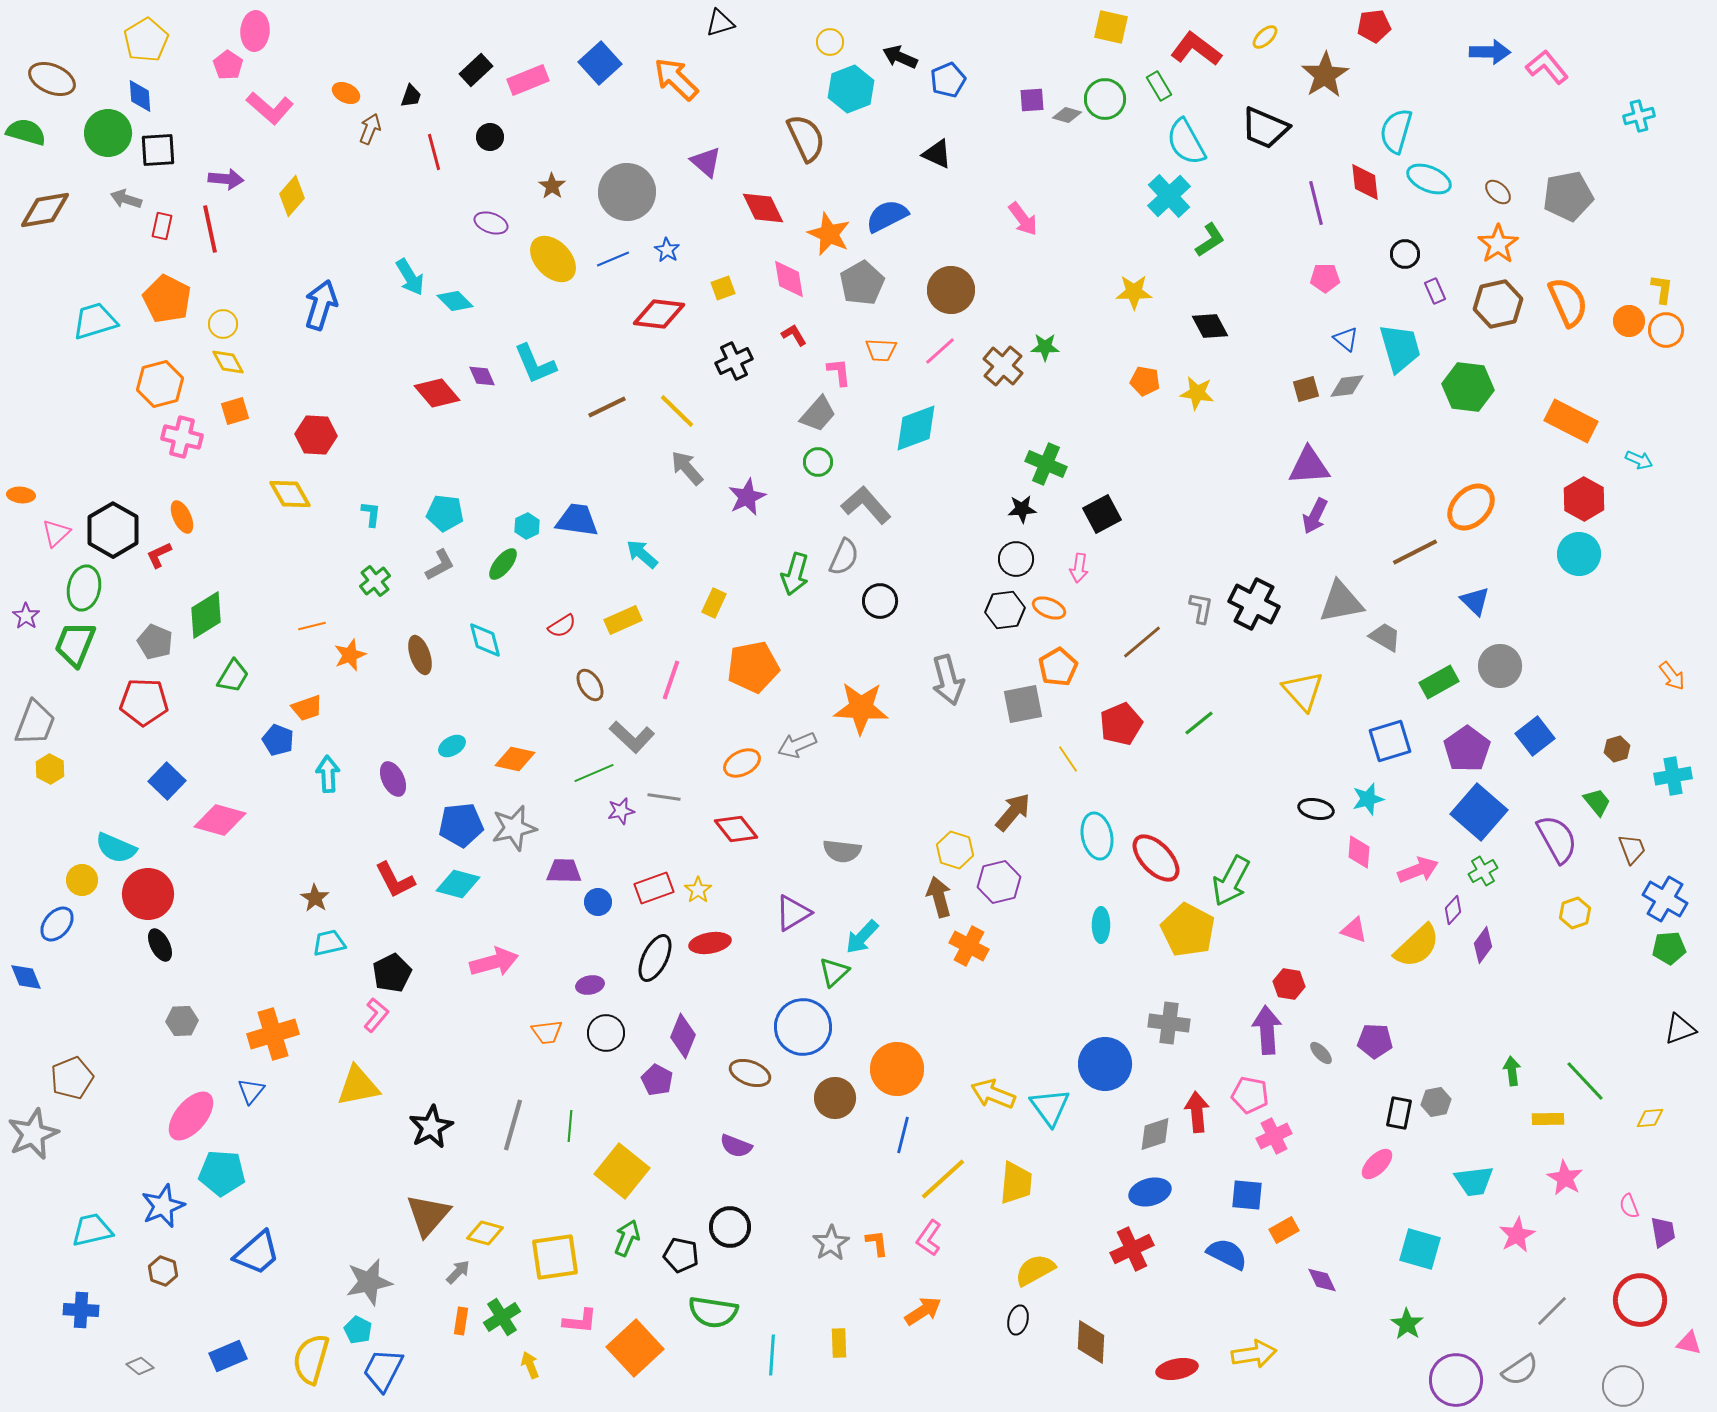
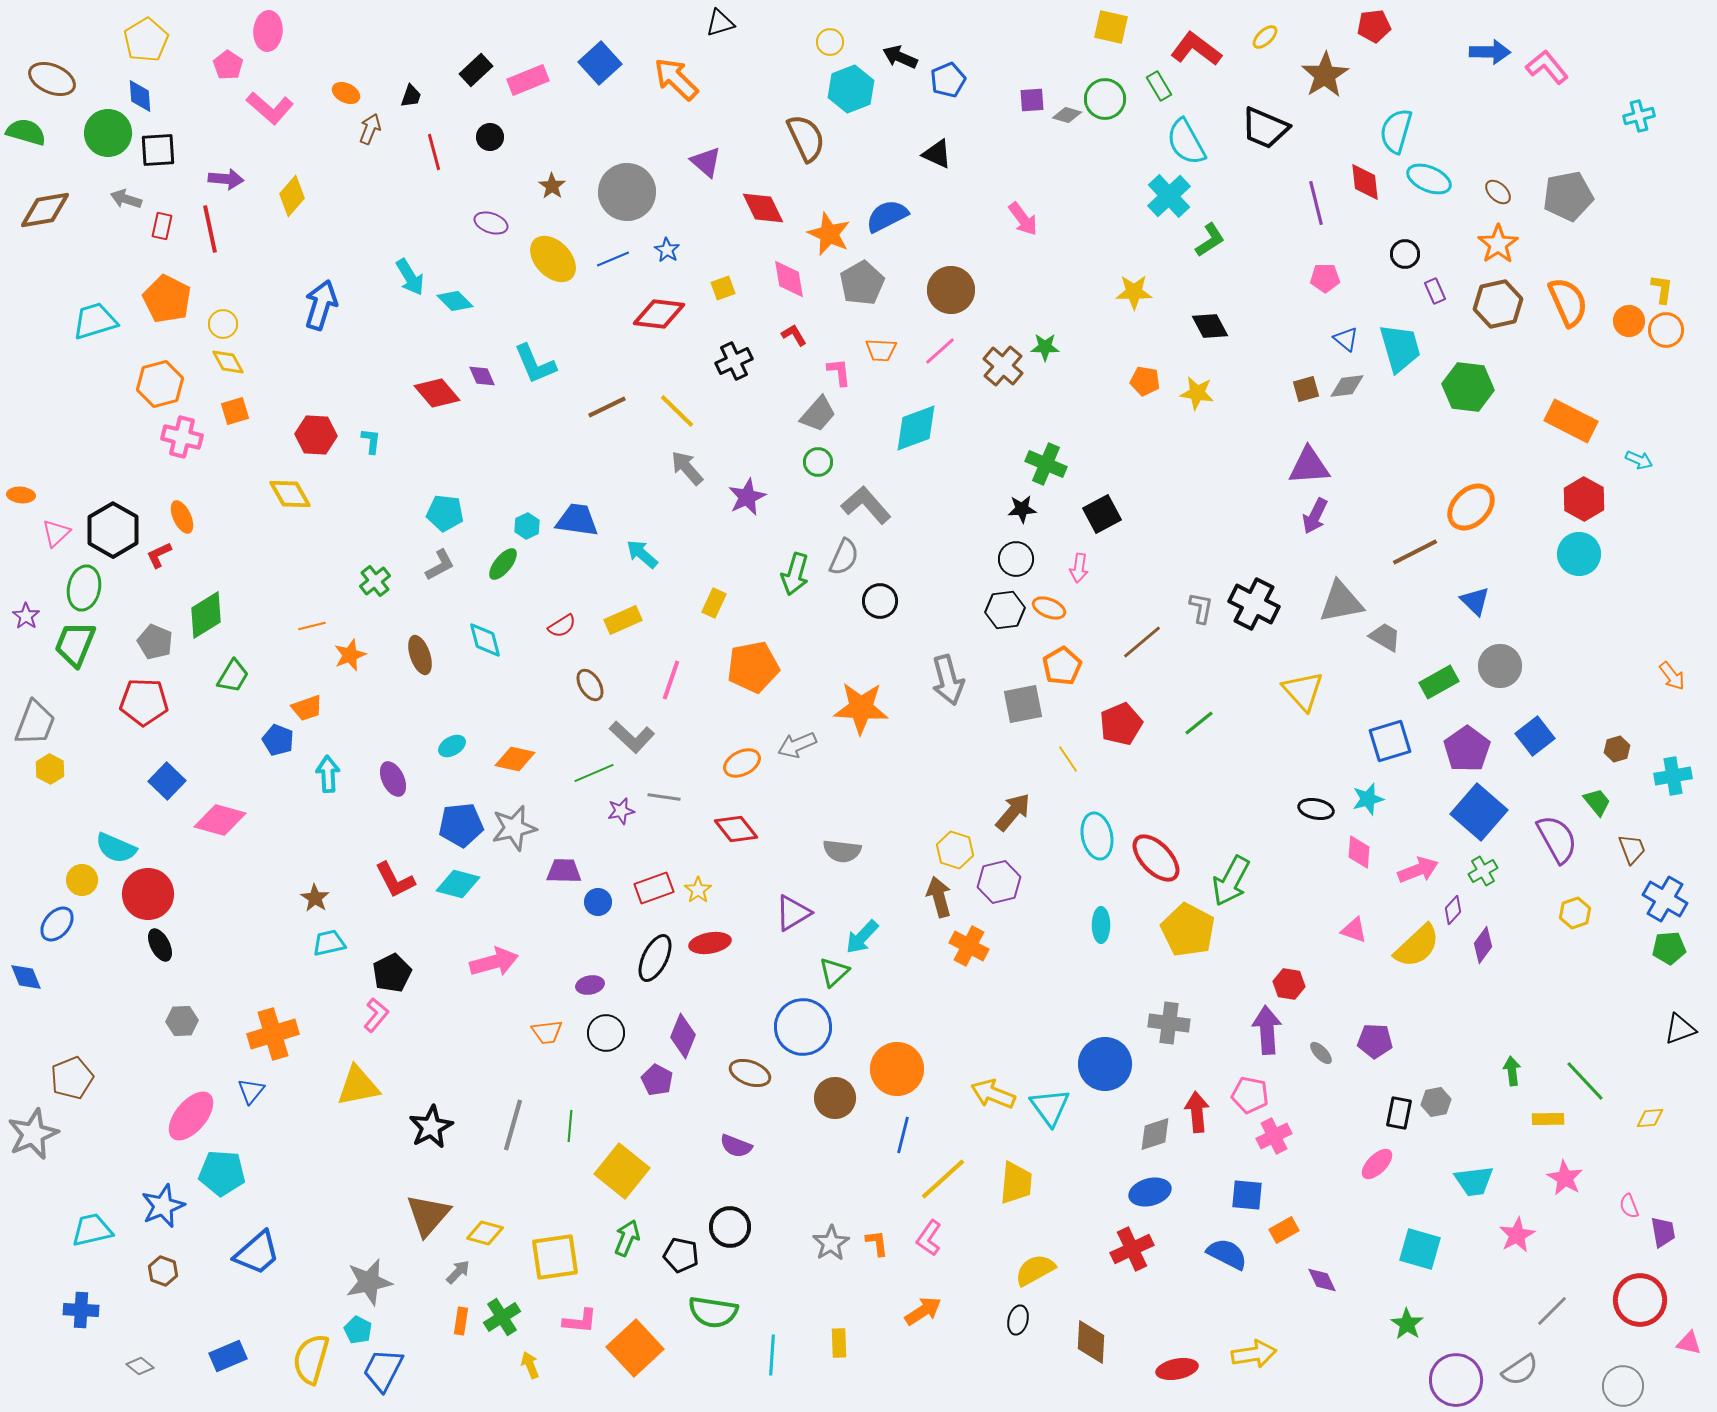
pink ellipse at (255, 31): moved 13 px right
cyan L-shape at (371, 514): moved 73 px up
orange pentagon at (1058, 667): moved 4 px right, 1 px up
